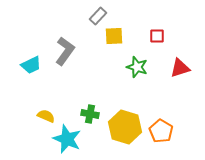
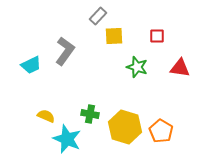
red triangle: rotated 25 degrees clockwise
